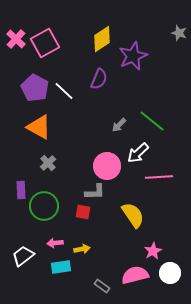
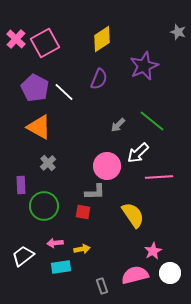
gray star: moved 1 px left, 1 px up
purple star: moved 11 px right, 10 px down
white line: moved 1 px down
gray arrow: moved 1 px left
purple rectangle: moved 5 px up
gray rectangle: rotated 35 degrees clockwise
